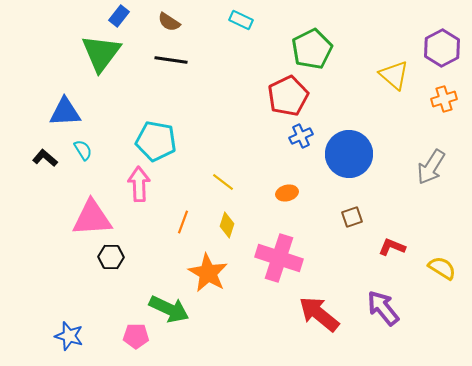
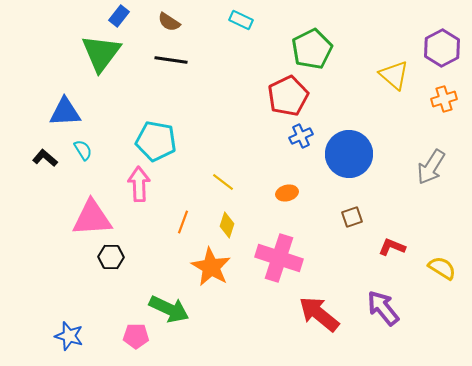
orange star: moved 3 px right, 6 px up
